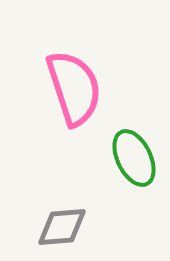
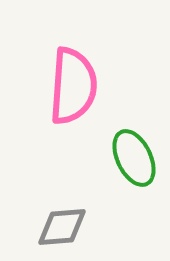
pink semicircle: moved 1 px left, 2 px up; rotated 22 degrees clockwise
